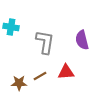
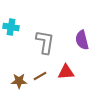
brown star: moved 2 px up
